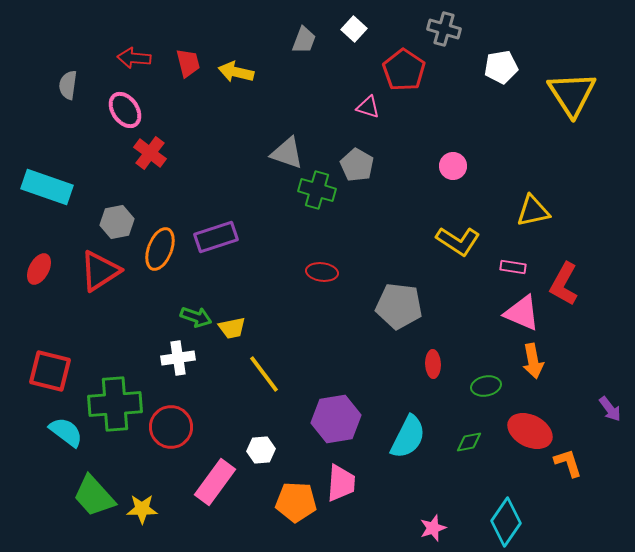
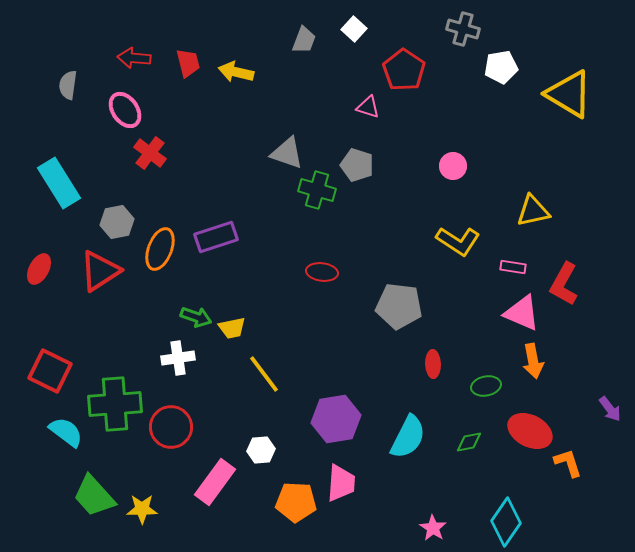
gray cross at (444, 29): moved 19 px right
yellow triangle at (572, 94): moved 3 px left; rotated 26 degrees counterclockwise
gray pentagon at (357, 165): rotated 12 degrees counterclockwise
cyan rectangle at (47, 187): moved 12 px right, 4 px up; rotated 39 degrees clockwise
red square at (50, 371): rotated 12 degrees clockwise
pink star at (433, 528): rotated 20 degrees counterclockwise
